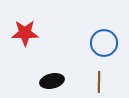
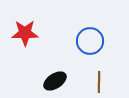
blue circle: moved 14 px left, 2 px up
black ellipse: moved 3 px right; rotated 20 degrees counterclockwise
